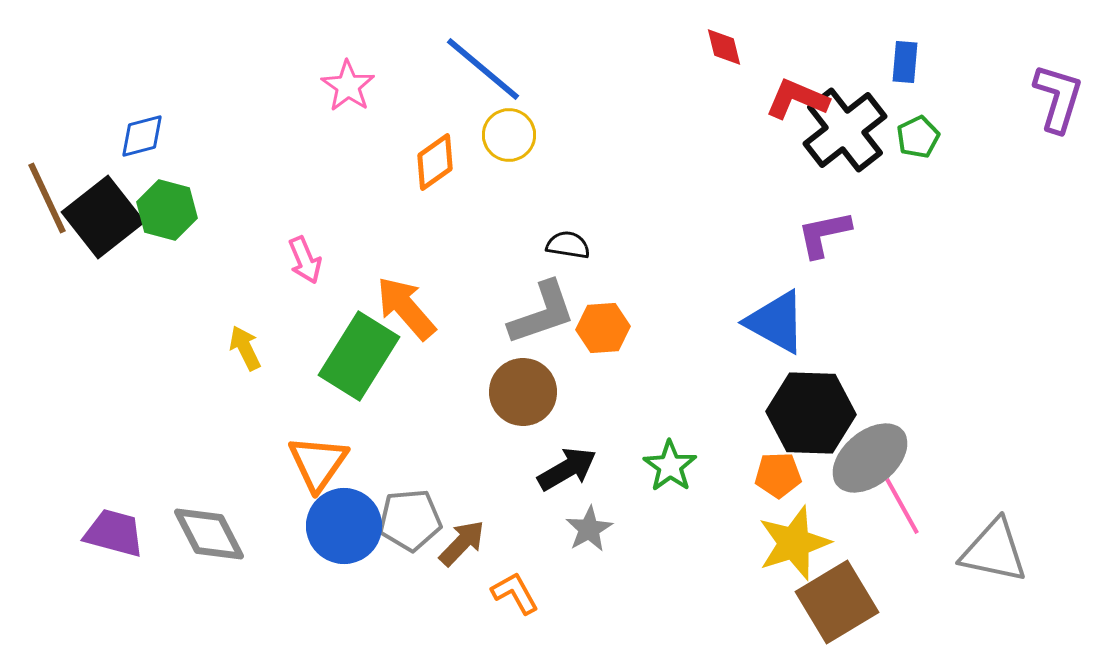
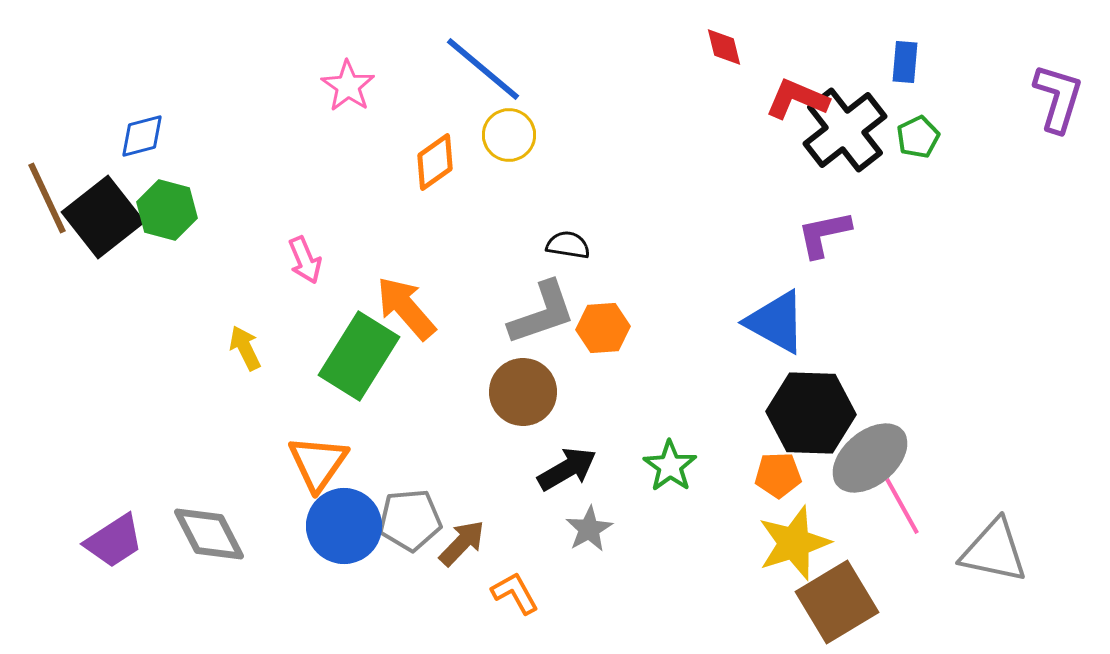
purple trapezoid at (114, 533): moved 8 px down; rotated 132 degrees clockwise
